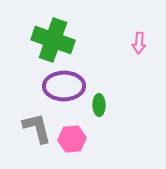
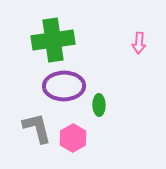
green cross: rotated 27 degrees counterclockwise
pink hexagon: moved 1 px right, 1 px up; rotated 24 degrees counterclockwise
